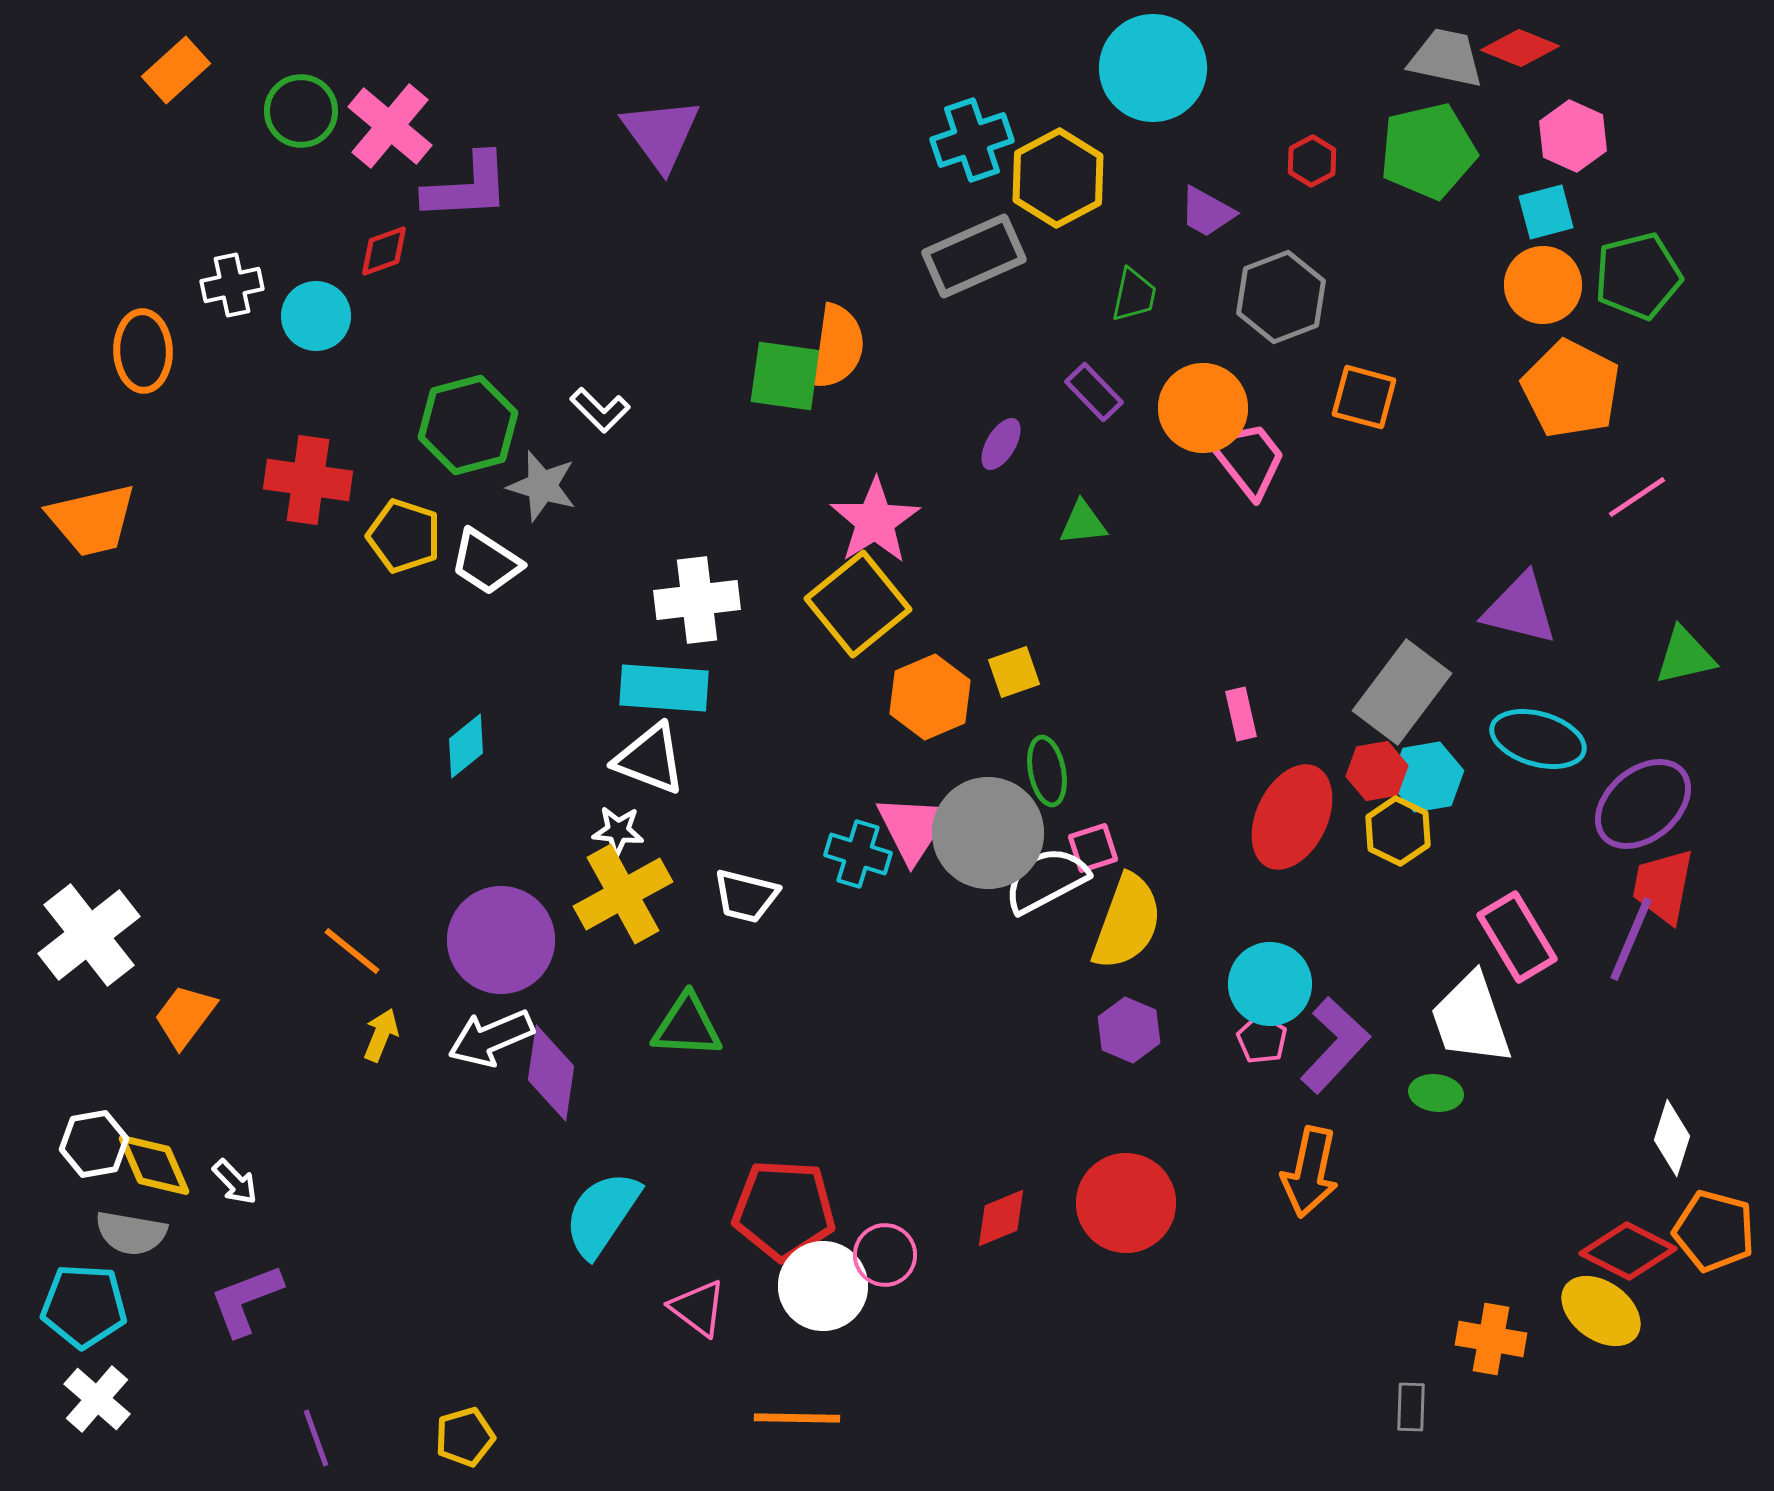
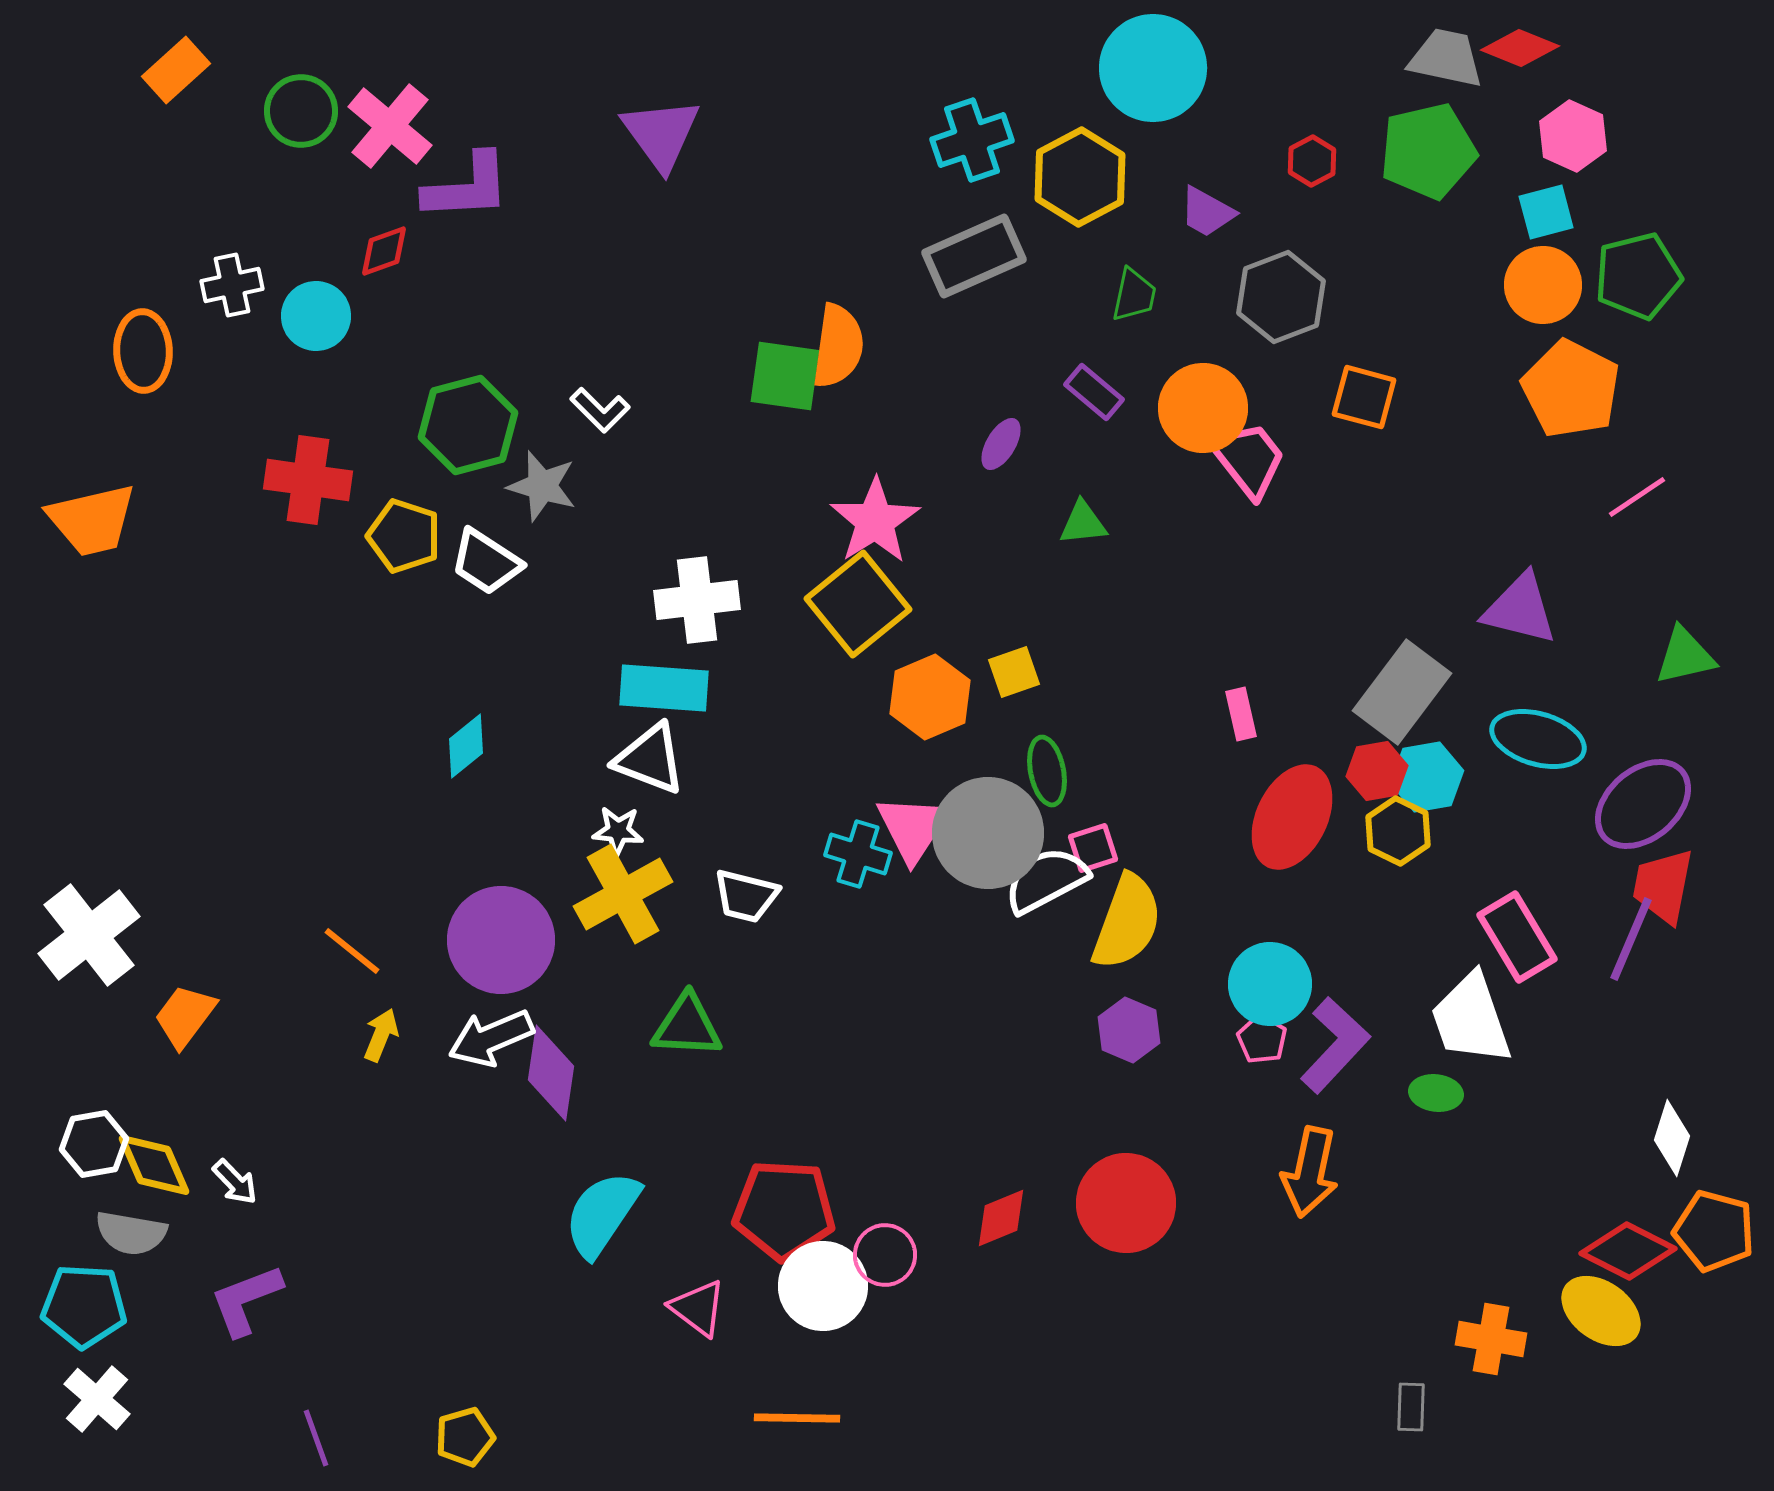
yellow hexagon at (1058, 178): moved 22 px right, 1 px up
purple rectangle at (1094, 392): rotated 6 degrees counterclockwise
